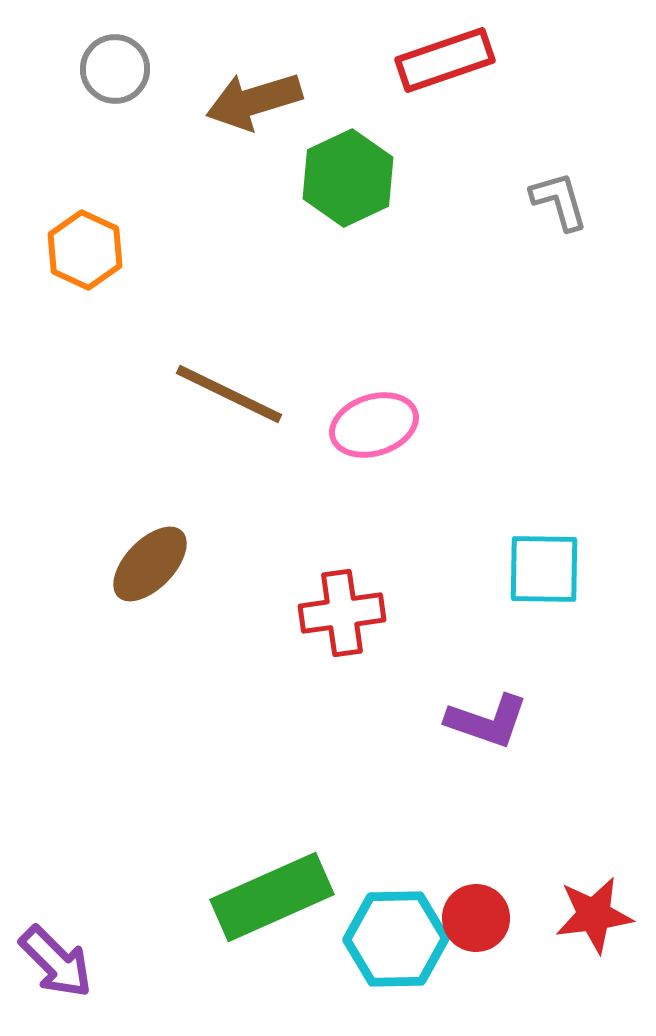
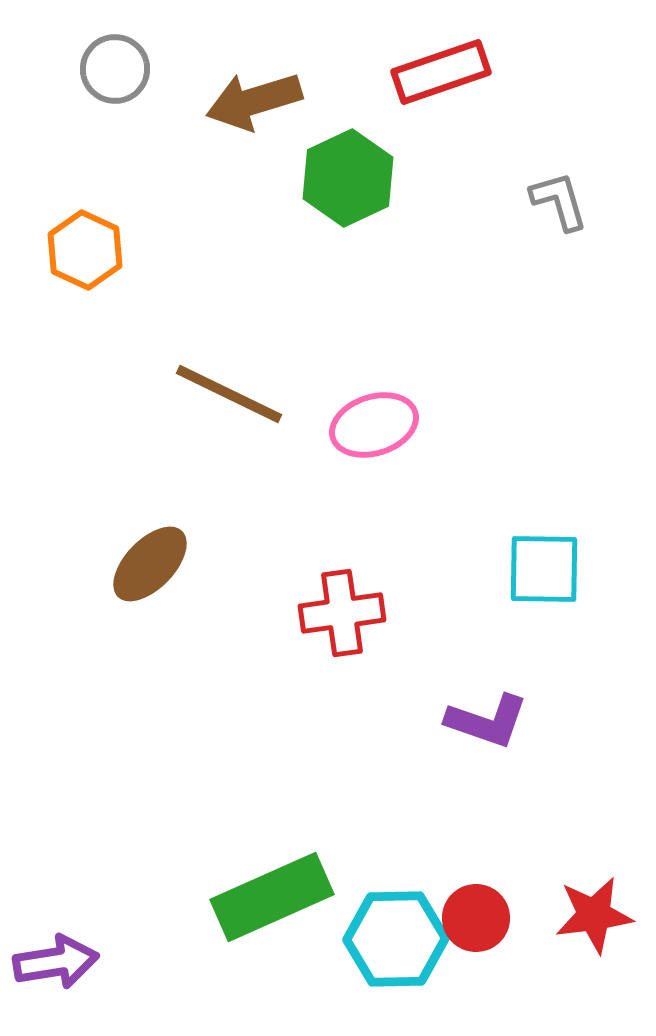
red rectangle: moved 4 px left, 12 px down
purple arrow: rotated 54 degrees counterclockwise
